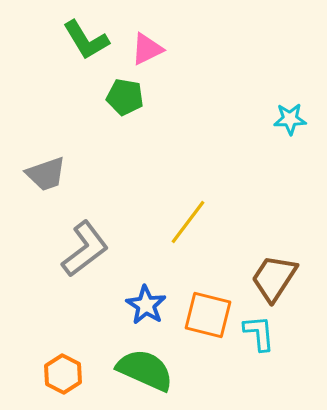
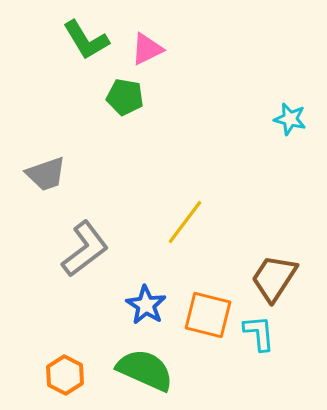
cyan star: rotated 16 degrees clockwise
yellow line: moved 3 px left
orange hexagon: moved 2 px right, 1 px down
